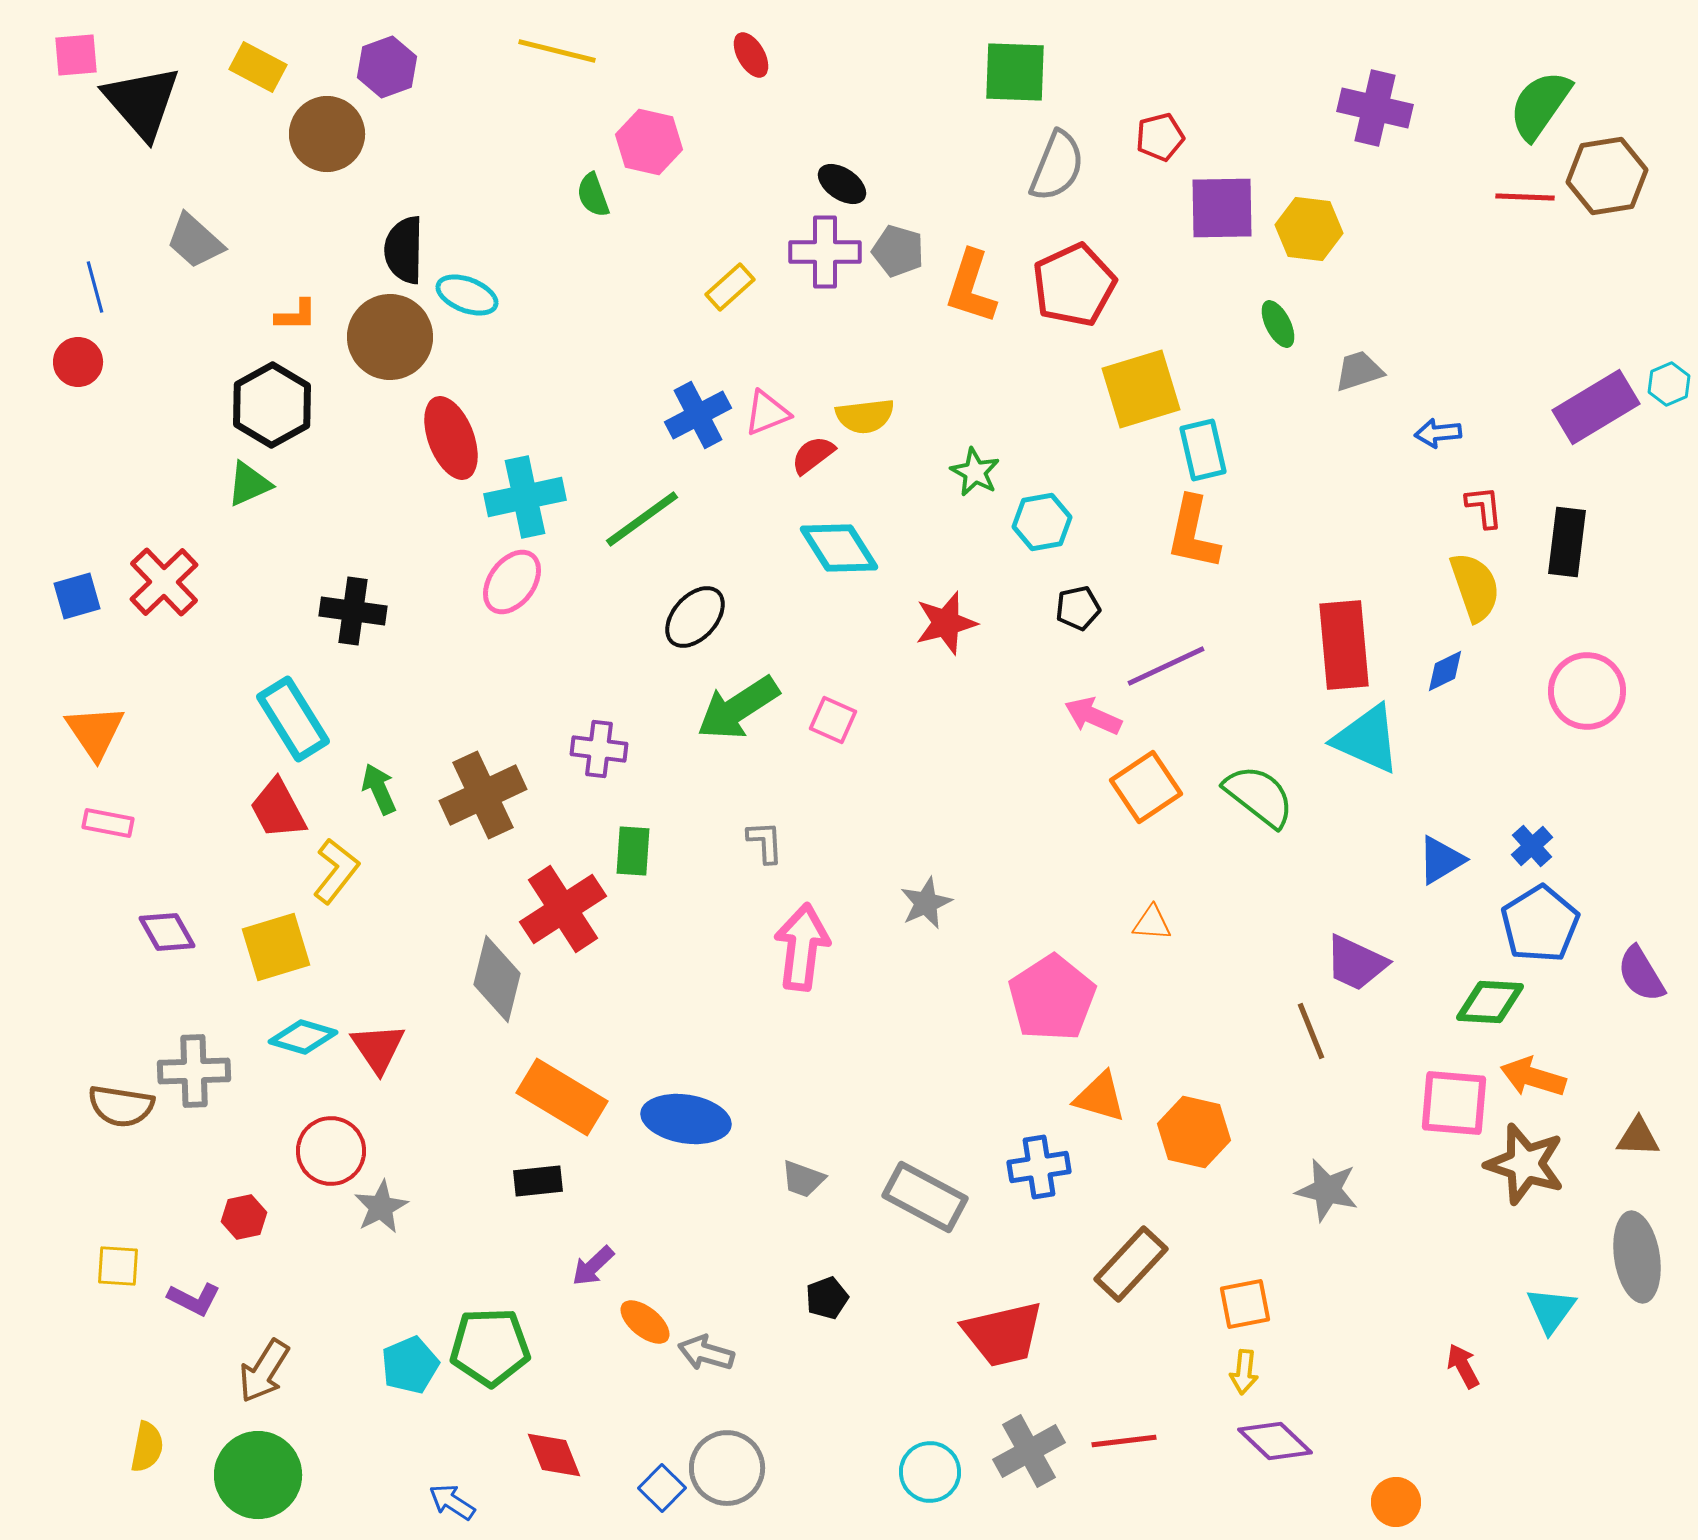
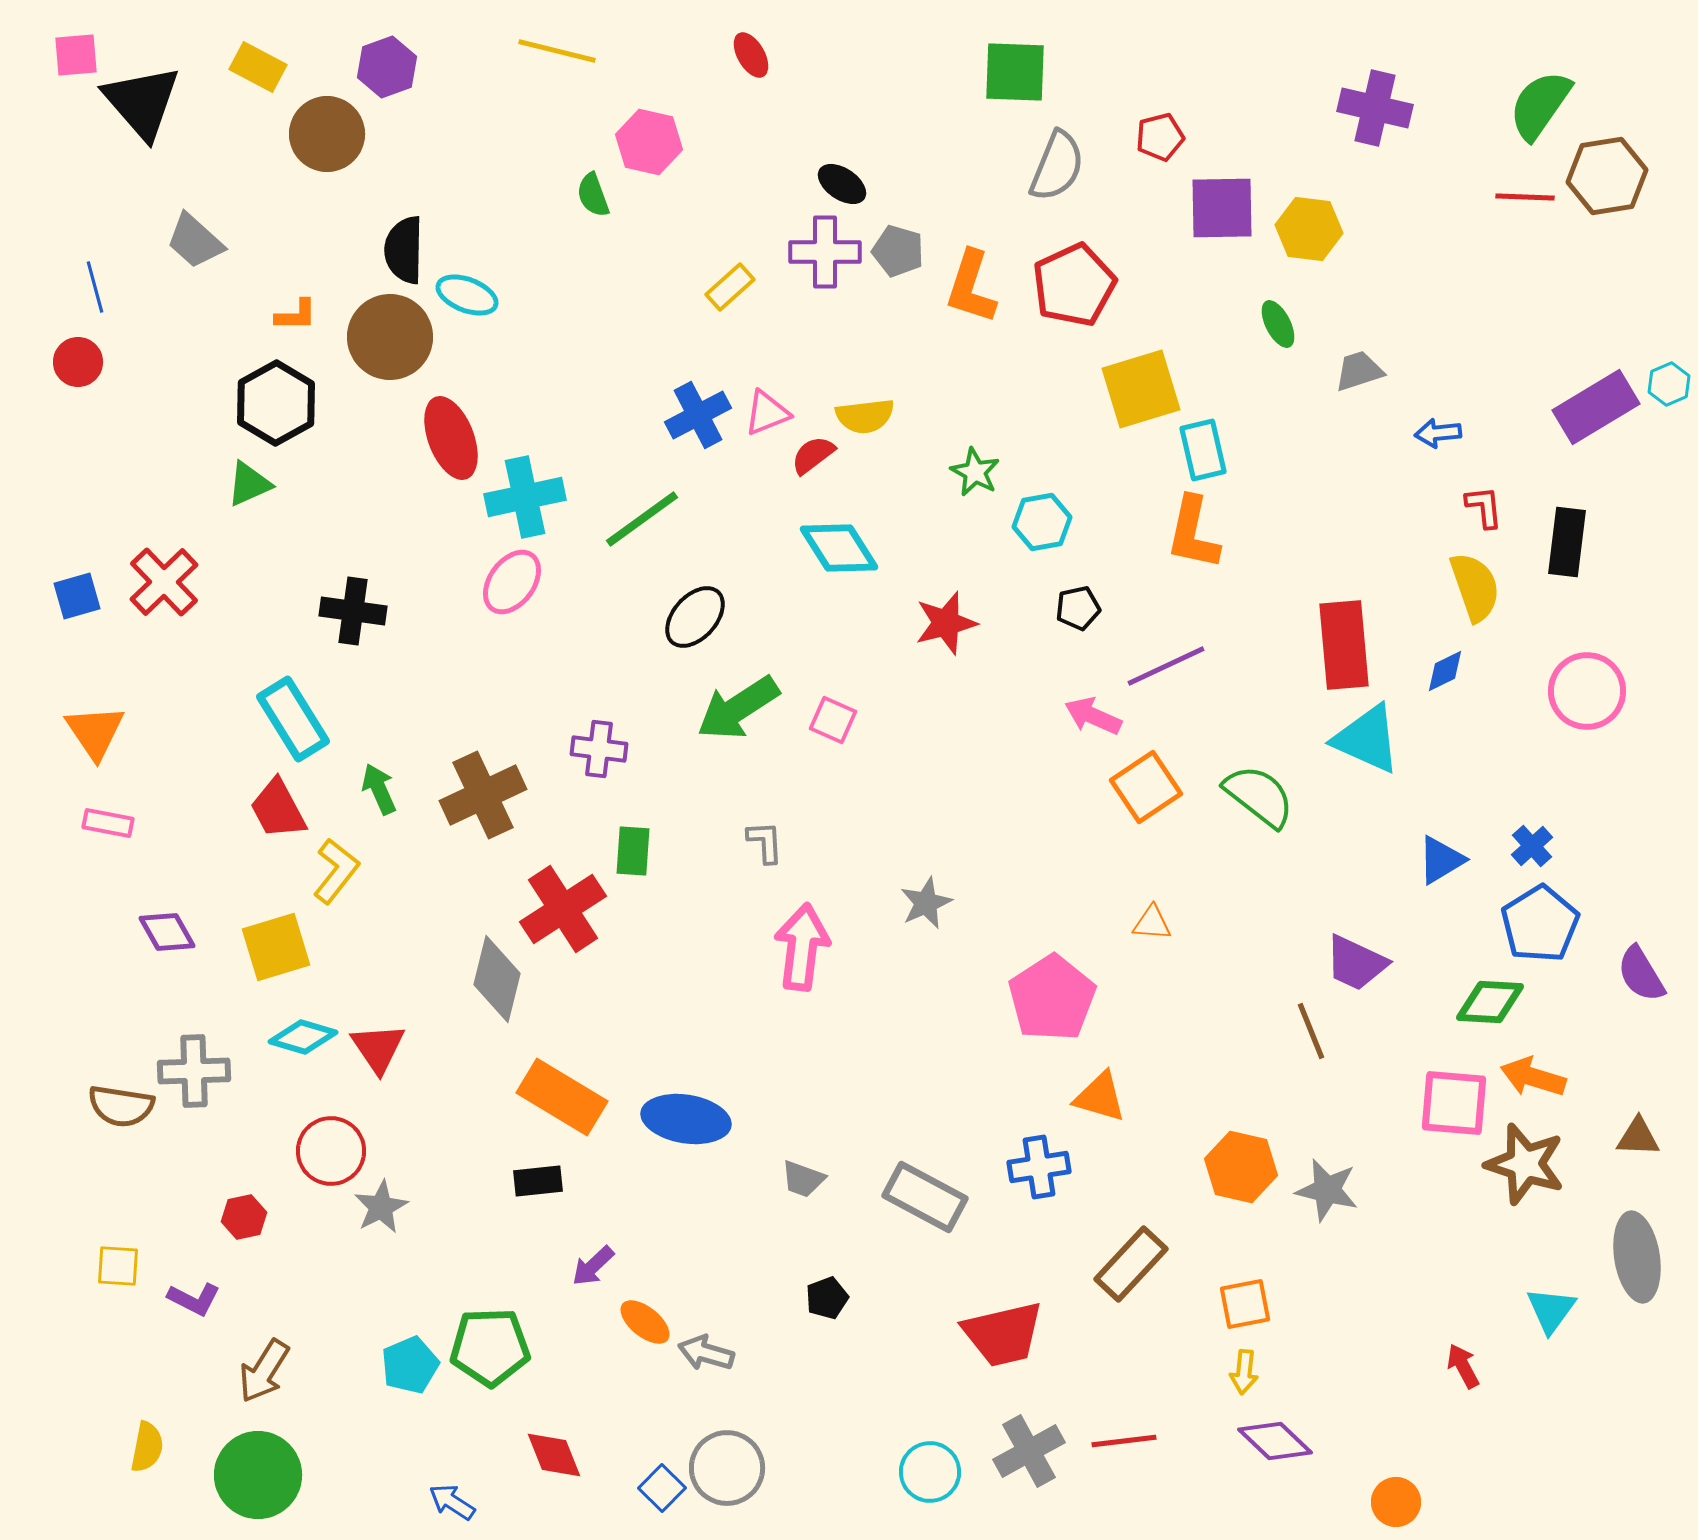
black hexagon at (272, 405): moved 4 px right, 2 px up
orange hexagon at (1194, 1132): moved 47 px right, 35 px down
